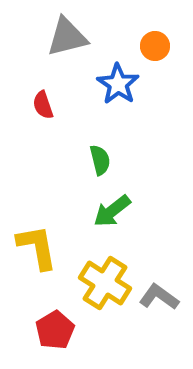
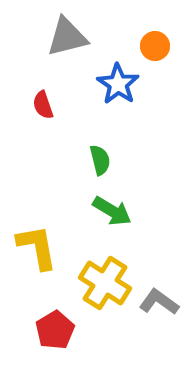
green arrow: rotated 111 degrees counterclockwise
gray L-shape: moved 5 px down
